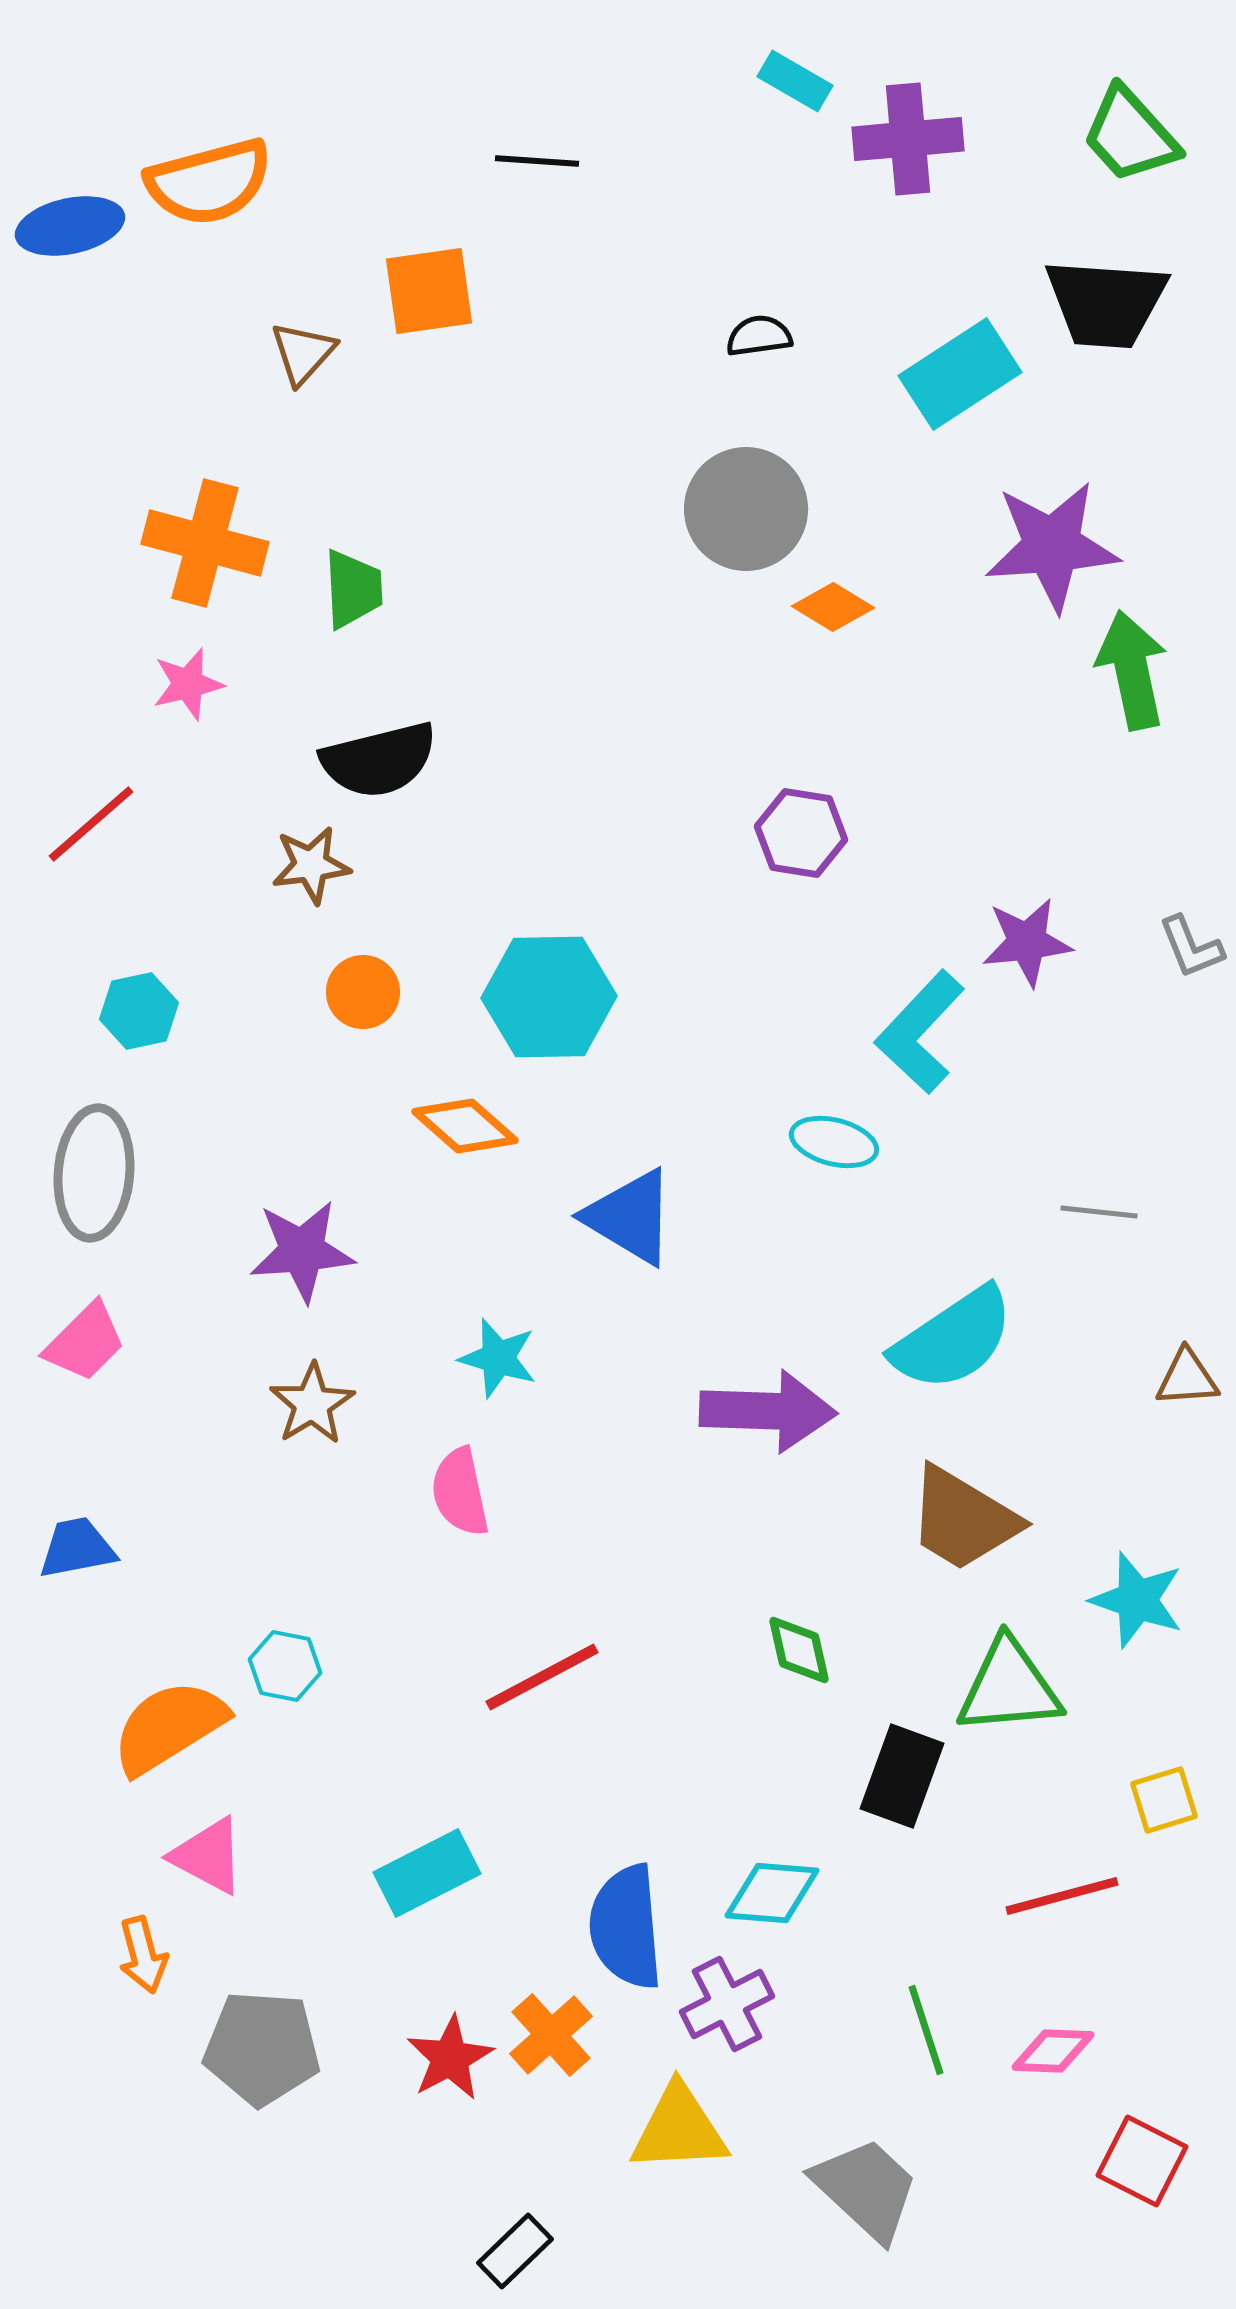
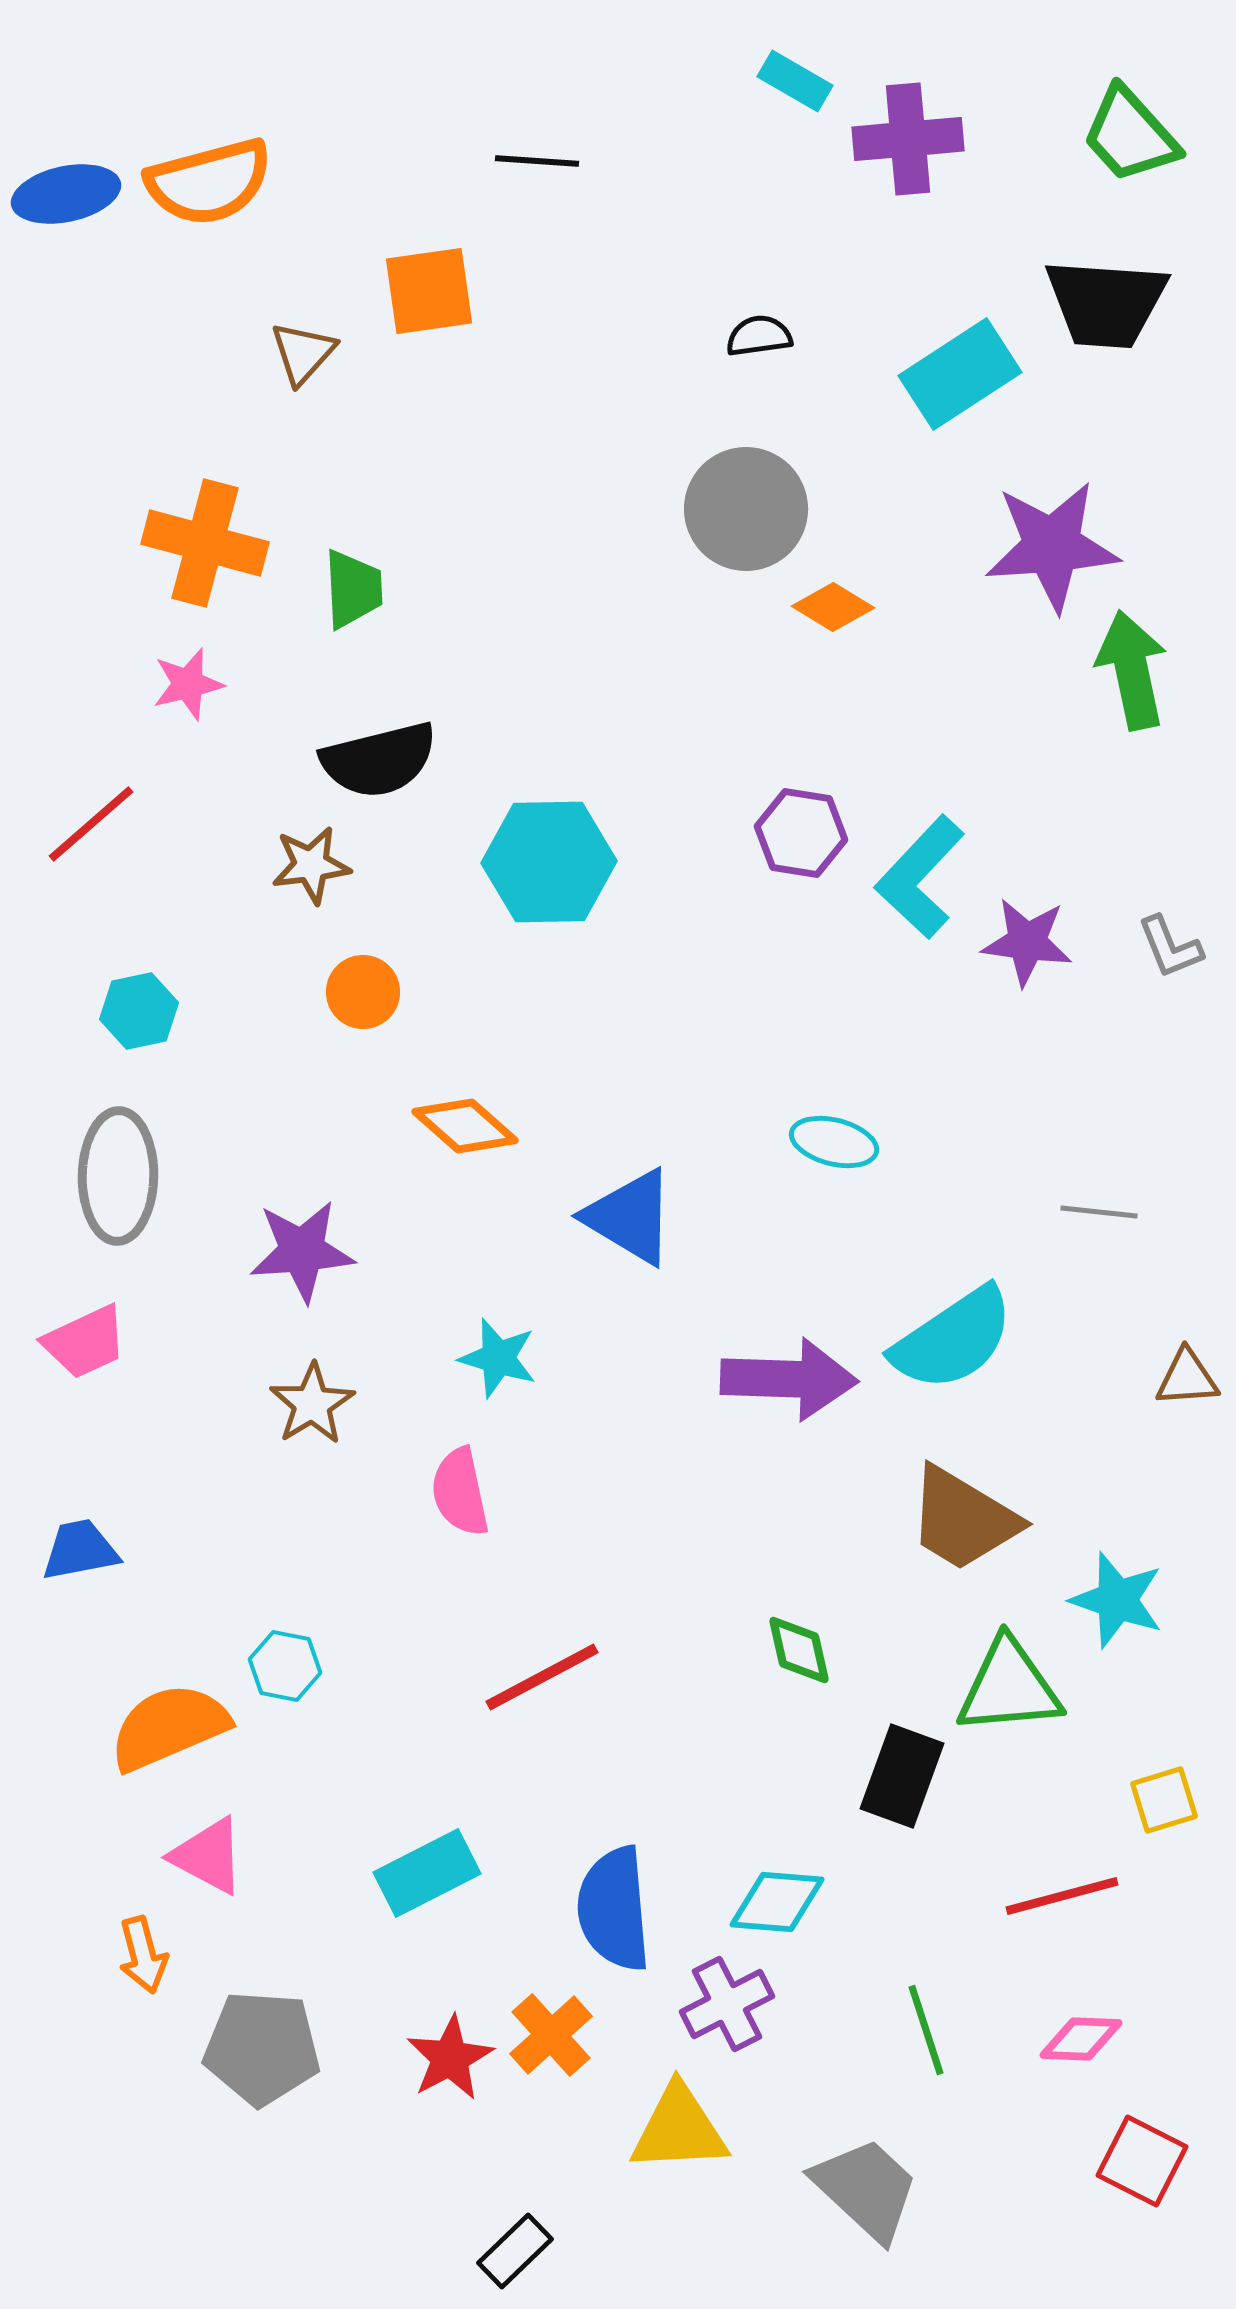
blue ellipse at (70, 226): moved 4 px left, 32 px up
purple star at (1027, 942): rotated 14 degrees clockwise
gray L-shape at (1191, 947): moved 21 px left
cyan hexagon at (549, 997): moved 135 px up
cyan L-shape at (920, 1032): moved 155 px up
gray ellipse at (94, 1173): moved 24 px right, 3 px down; rotated 4 degrees counterclockwise
pink trapezoid at (85, 1342): rotated 20 degrees clockwise
purple arrow at (768, 1411): moved 21 px right, 32 px up
blue trapezoid at (77, 1548): moved 3 px right, 2 px down
cyan star at (1137, 1600): moved 20 px left
orange semicircle at (169, 1727): rotated 9 degrees clockwise
cyan diamond at (772, 1893): moved 5 px right, 9 px down
blue semicircle at (626, 1927): moved 12 px left, 18 px up
pink diamond at (1053, 2051): moved 28 px right, 12 px up
